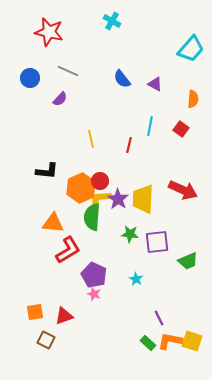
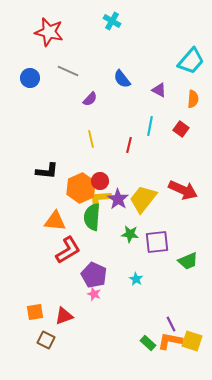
cyan trapezoid: moved 12 px down
purple triangle: moved 4 px right, 6 px down
purple semicircle: moved 30 px right
yellow trapezoid: rotated 36 degrees clockwise
orange triangle: moved 2 px right, 2 px up
purple line: moved 12 px right, 6 px down
